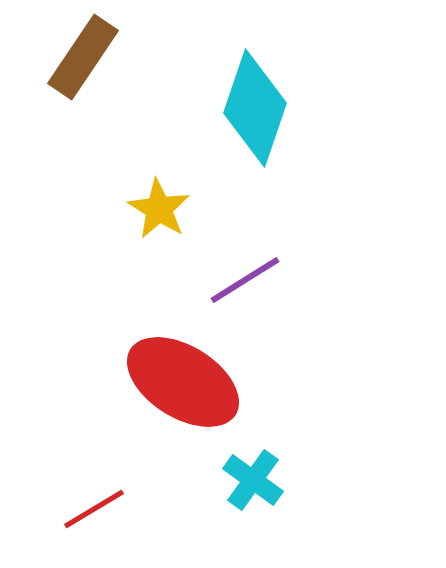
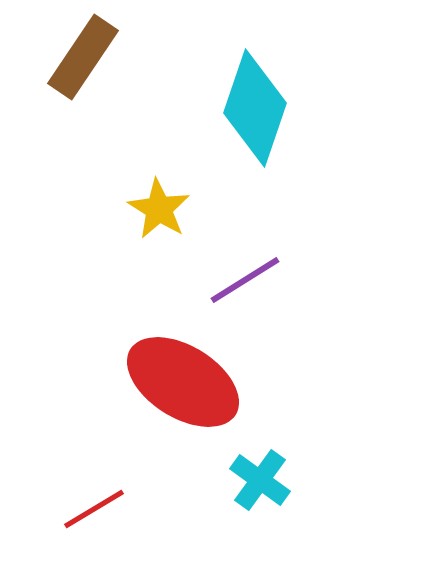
cyan cross: moved 7 px right
